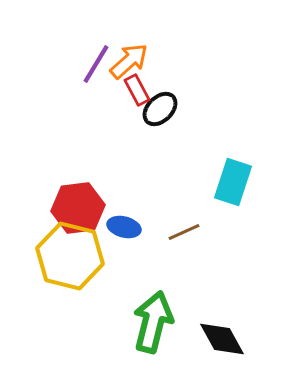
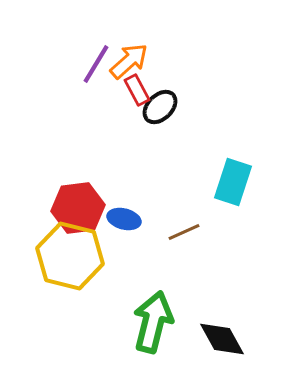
black ellipse: moved 2 px up
blue ellipse: moved 8 px up
